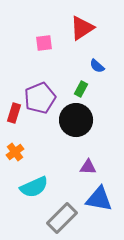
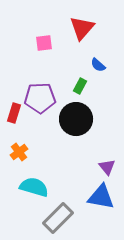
red triangle: rotated 16 degrees counterclockwise
blue semicircle: moved 1 px right, 1 px up
green rectangle: moved 1 px left, 3 px up
purple pentagon: rotated 20 degrees clockwise
black circle: moved 1 px up
orange cross: moved 4 px right
purple triangle: moved 19 px right; rotated 48 degrees clockwise
cyan semicircle: rotated 140 degrees counterclockwise
blue triangle: moved 2 px right, 2 px up
gray rectangle: moved 4 px left
